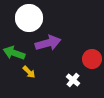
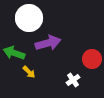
white cross: rotated 16 degrees clockwise
